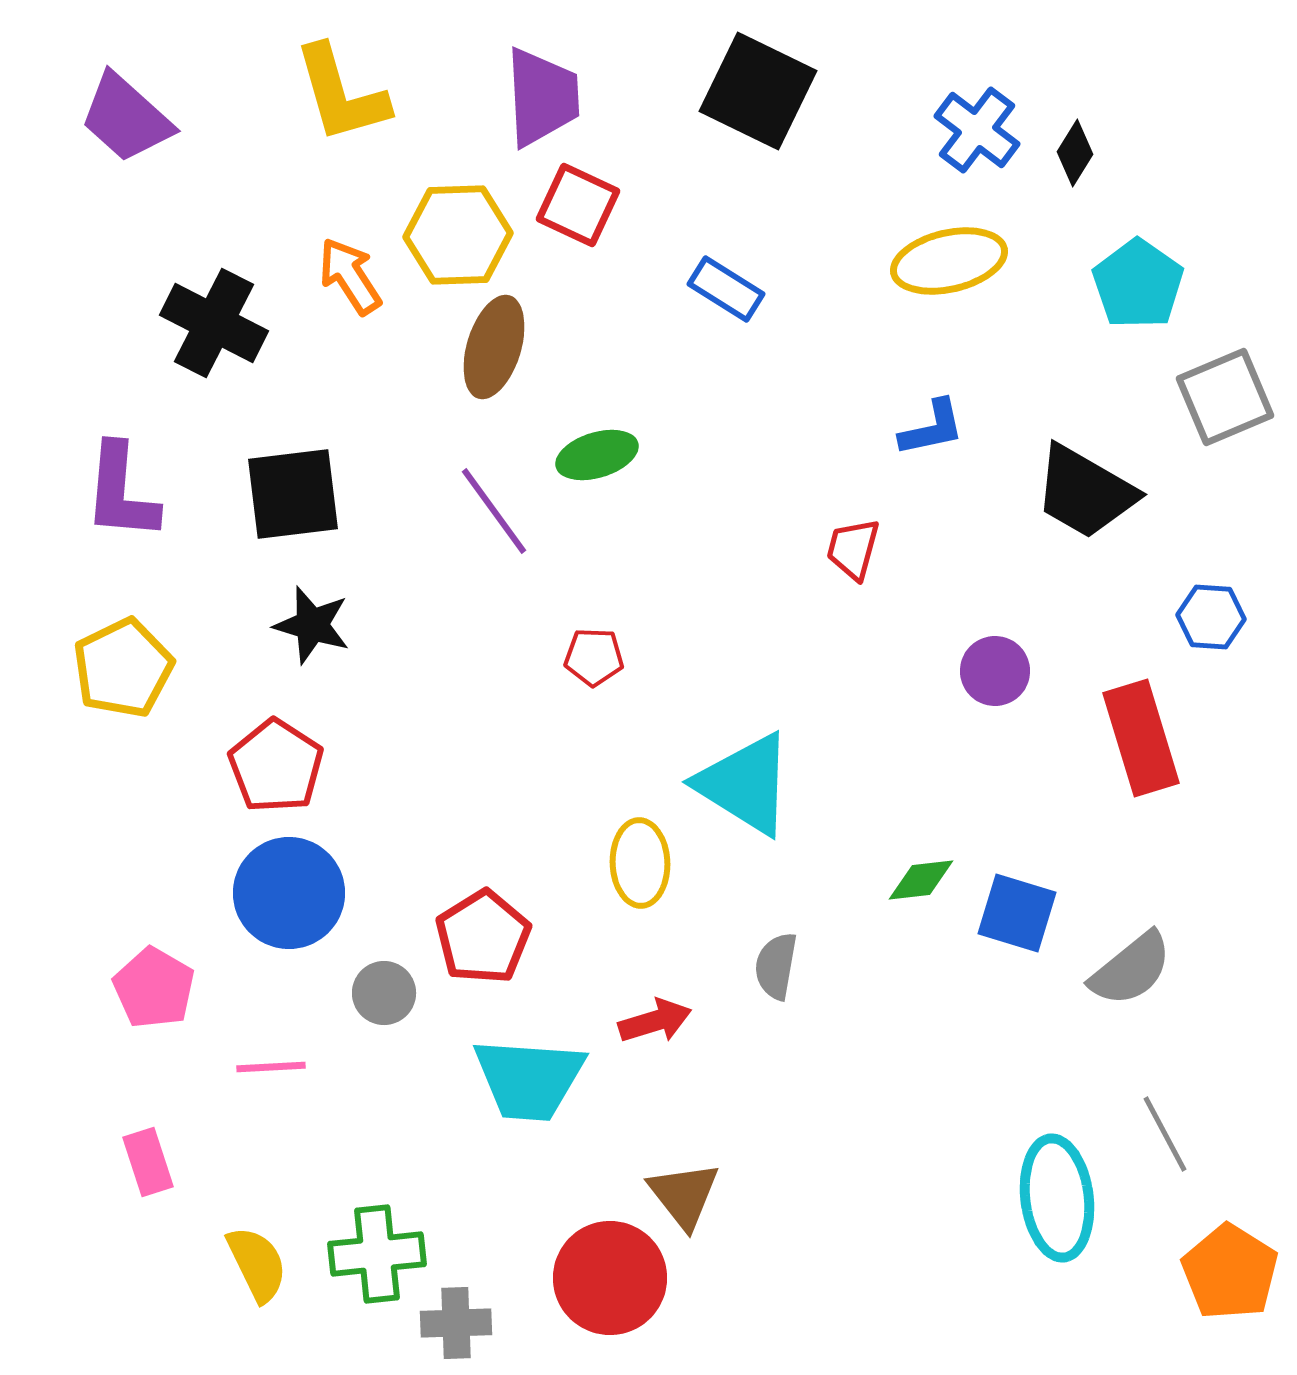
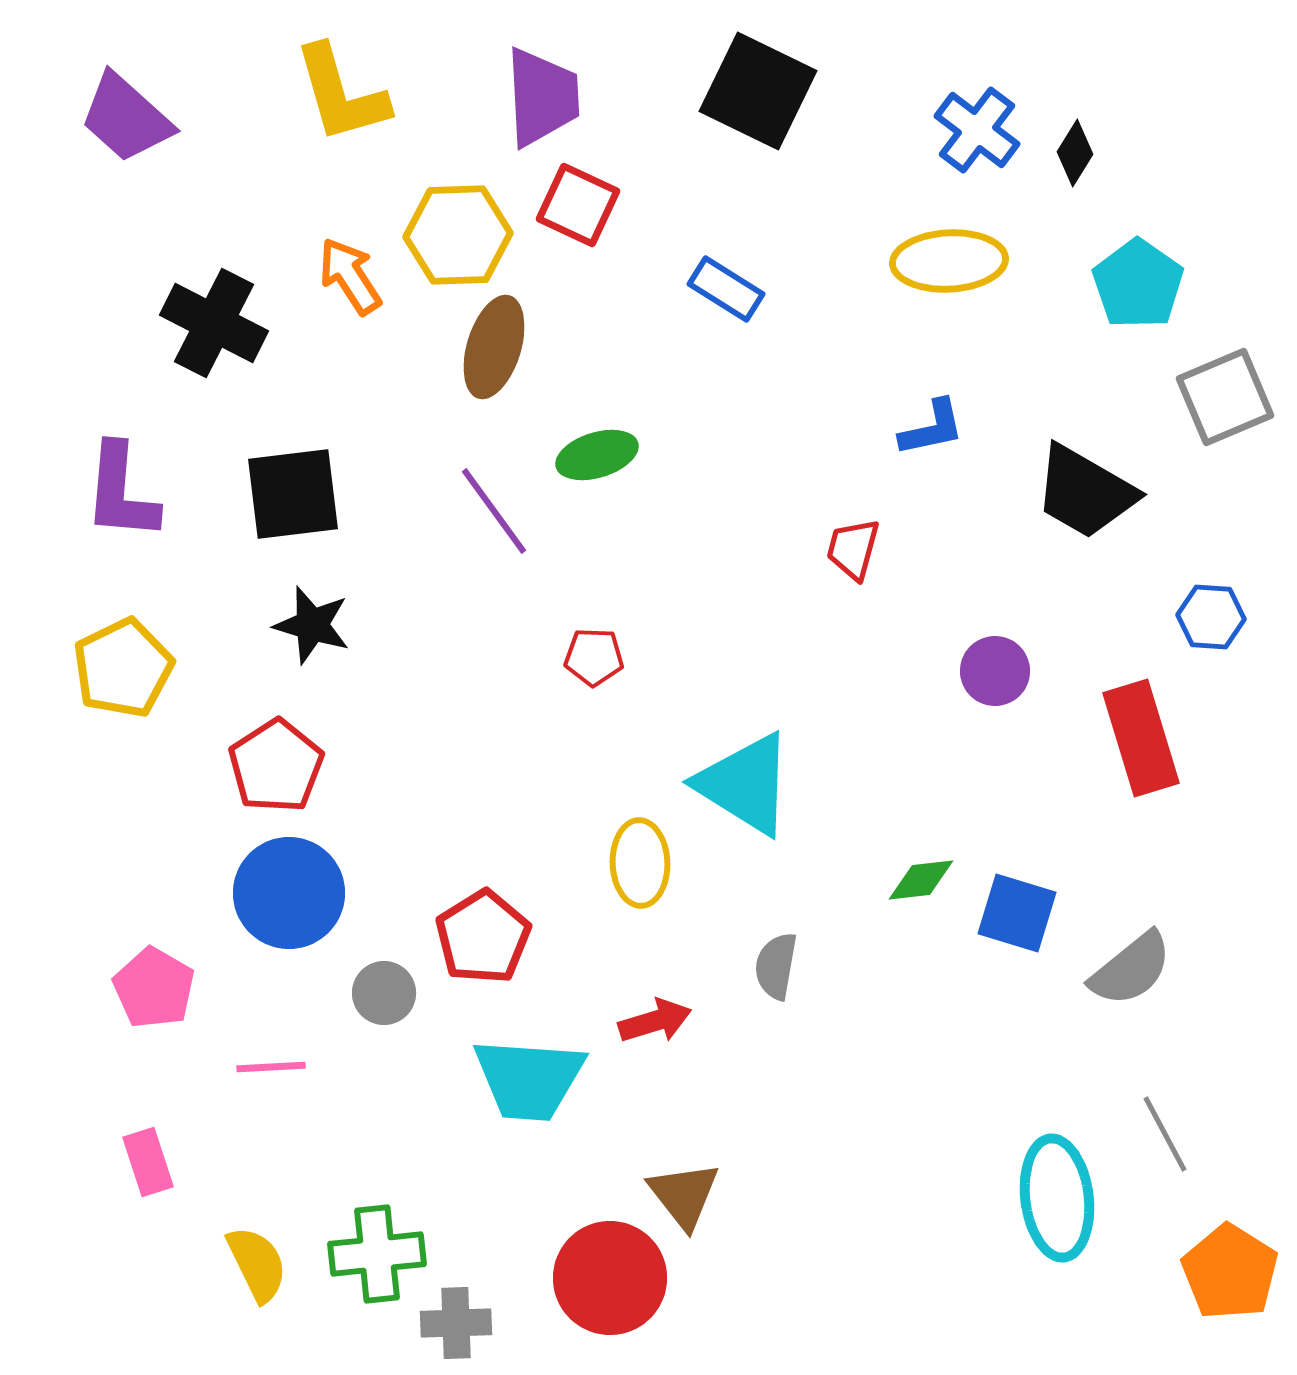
yellow ellipse at (949, 261): rotated 10 degrees clockwise
red pentagon at (276, 766): rotated 6 degrees clockwise
